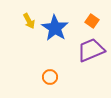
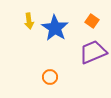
yellow arrow: rotated 21 degrees clockwise
purple trapezoid: moved 2 px right, 2 px down
